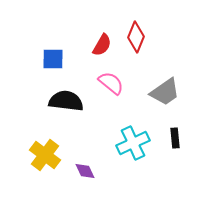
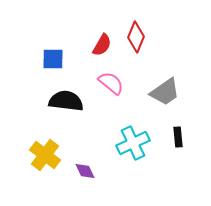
black rectangle: moved 3 px right, 1 px up
